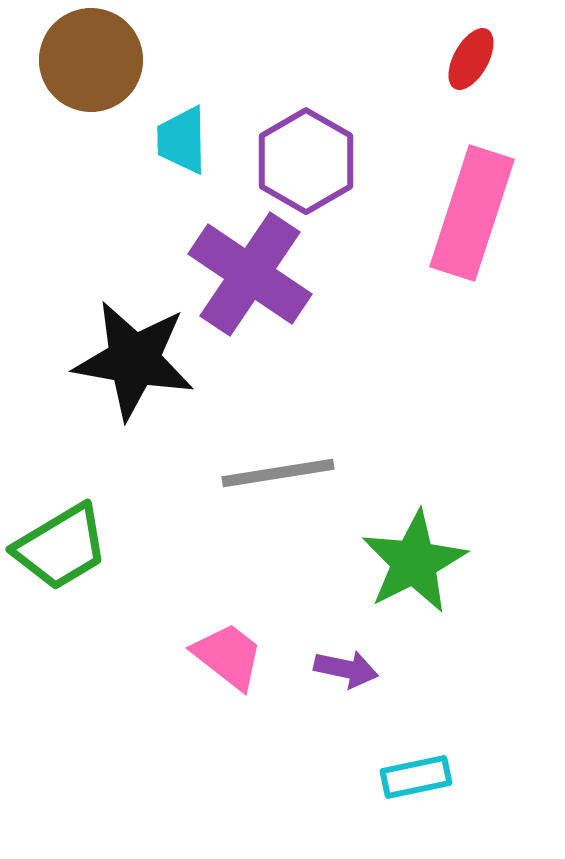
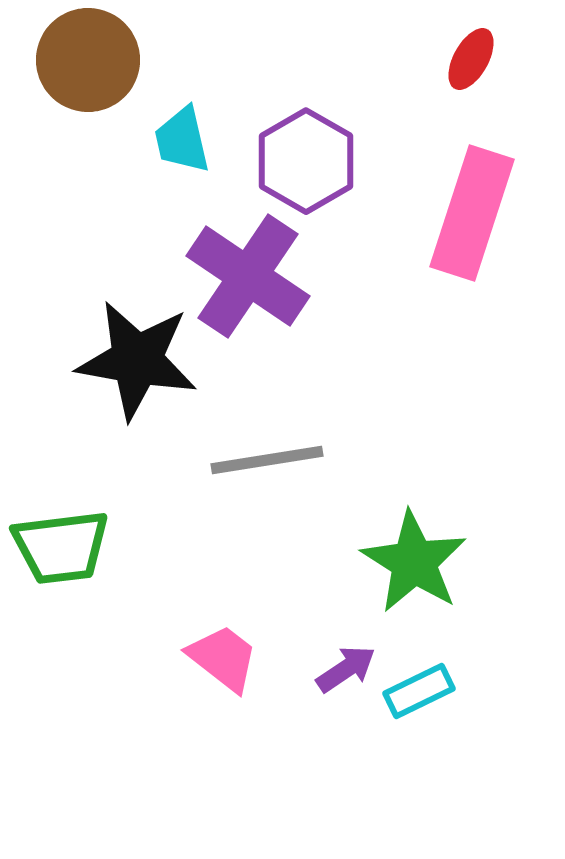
brown circle: moved 3 px left
cyan trapezoid: rotated 12 degrees counterclockwise
purple cross: moved 2 px left, 2 px down
black star: moved 3 px right
gray line: moved 11 px left, 13 px up
green trapezoid: rotated 24 degrees clockwise
green star: rotated 13 degrees counterclockwise
pink trapezoid: moved 5 px left, 2 px down
purple arrow: rotated 46 degrees counterclockwise
cyan rectangle: moved 3 px right, 86 px up; rotated 14 degrees counterclockwise
